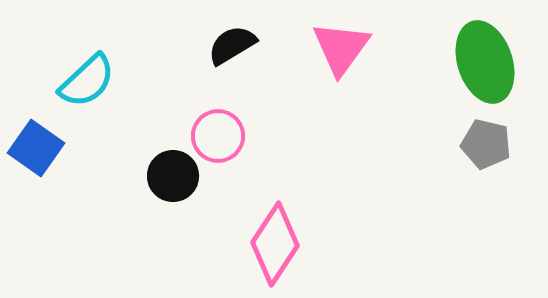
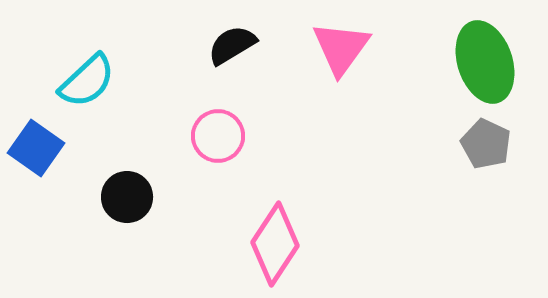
gray pentagon: rotated 12 degrees clockwise
black circle: moved 46 px left, 21 px down
